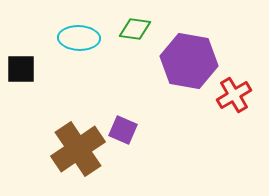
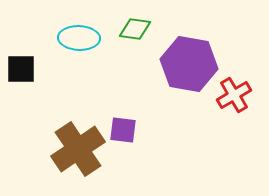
purple hexagon: moved 3 px down
purple square: rotated 16 degrees counterclockwise
